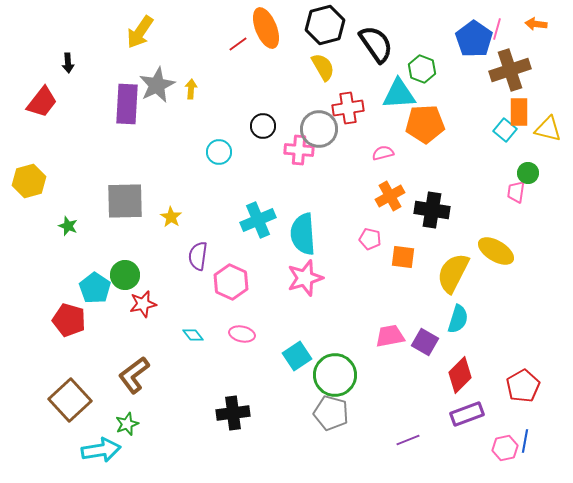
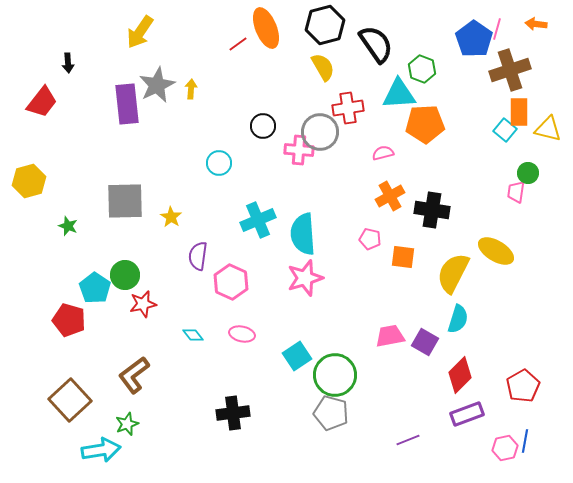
purple rectangle at (127, 104): rotated 9 degrees counterclockwise
gray circle at (319, 129): moved 1 px right, 3 px down
cyan circle at (219, 152): moved 11 px down
